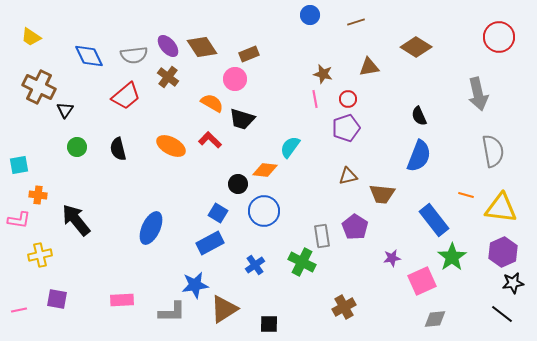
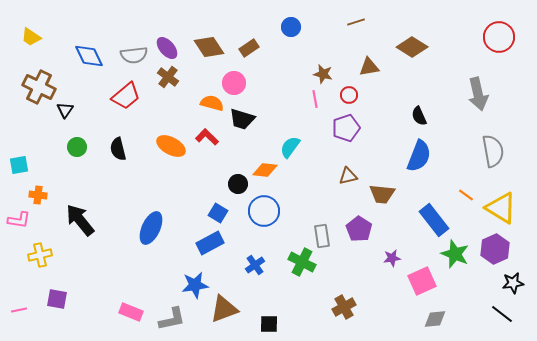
blue circle at (310, 15): moved 19 px left, 12 px down
purple ellipse at (168, 46): moved 1 px left, 2 px down
brown diamond at (202, 47): moved 7 px right
brown diamond at (416, 47): moved 4 px left
brown rectangle at (249, 54): moved 6 px up; rotated 12 degrees counterclockwise
pink circle at (235, 79): moved 1 px left, 4 px down
red circle at (348, 99): moved 1 px right, 4 px up
orange semicircle at (212, 103): rotated 15 degrees counterclockwise
red L-shape at (210, 140): moved 3 px left, 3 px up
orange line at (466, 195): rotated 21 degrees clockwise
yellow triangle at (501, 208): rotated 24 degrees clockwise
black arrow at (76, 220): moved 4 px right
purple pentagon at (355, 227): moved 4 px right, 2 px down
purple hexagon at (503, 252): moved 8 px left, 3 px up
green star at (452, 257): moved 3 px right, 3 px up; rotated 16 degrees counterclockwise
pink rectangle at (122, 300): moved 9 px right, 12 px down; rotated 25 degrees clockwise
brown triangle at (224, 309): rotated 12 degrees clockwise
gray L-shape at (172, 312): moved 7 px down; rotated 12 degrees counterclockwise
